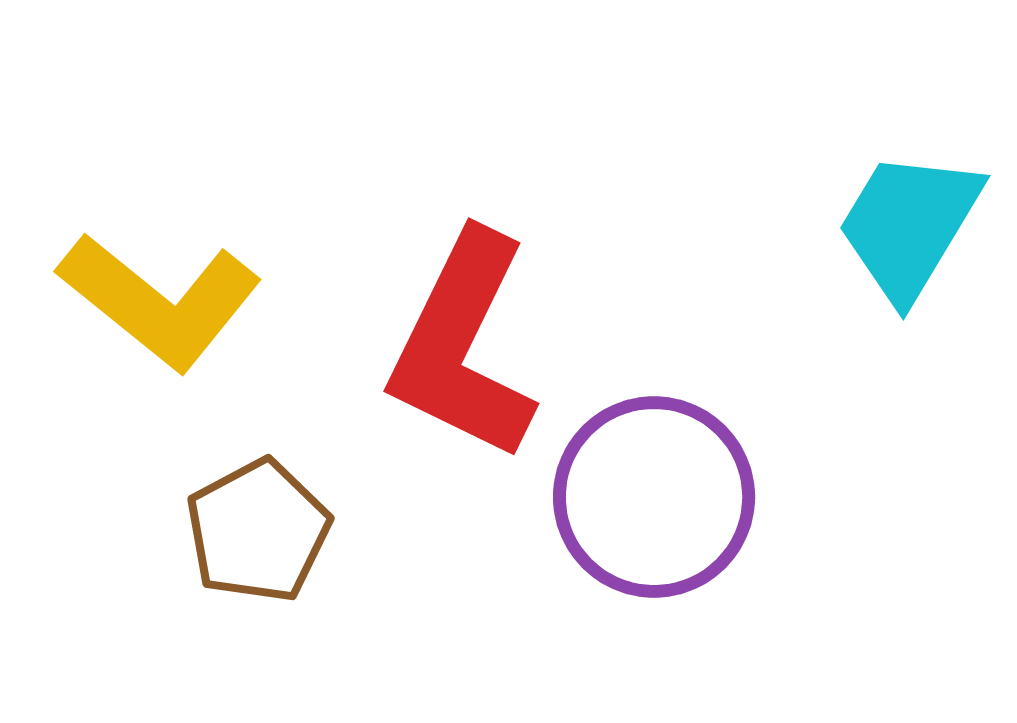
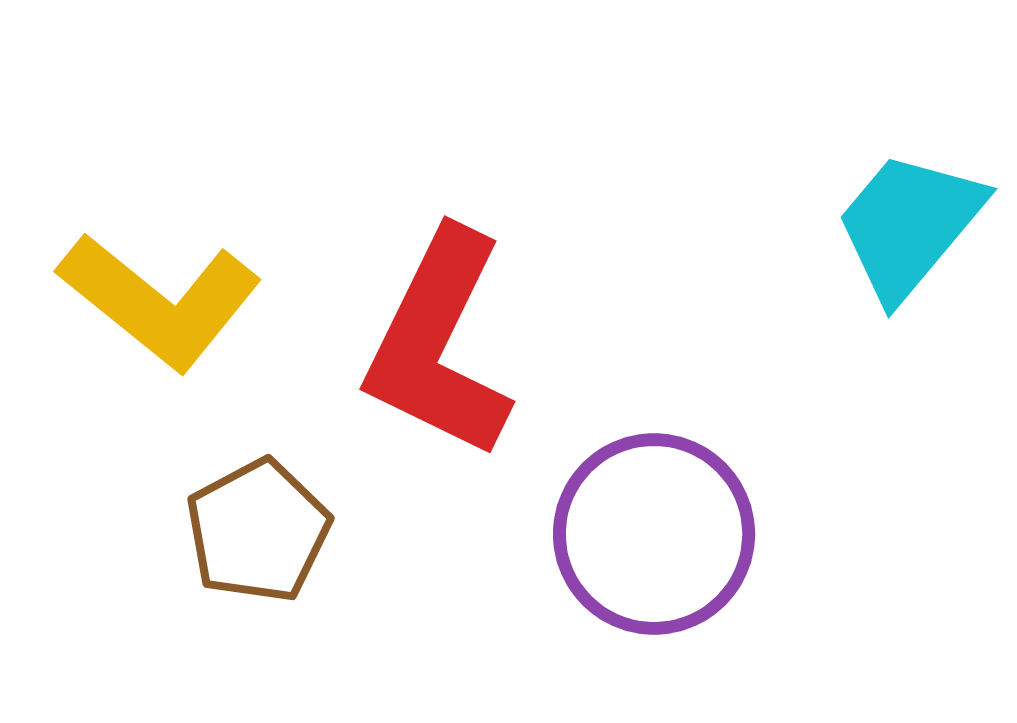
cyan trapezoid: rotated 9 degrees clockwise
red L-shape: moved 24 px left, 2 px up
purple circle: moved 37 px down
